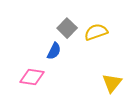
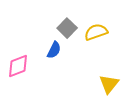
blue semicircle: moved 1 px up
pink diamond: moved 14 px left, 11 px up; rotated 30 degrees counterclockwise
yellow triangle: moved 3 px left, 1 px down
